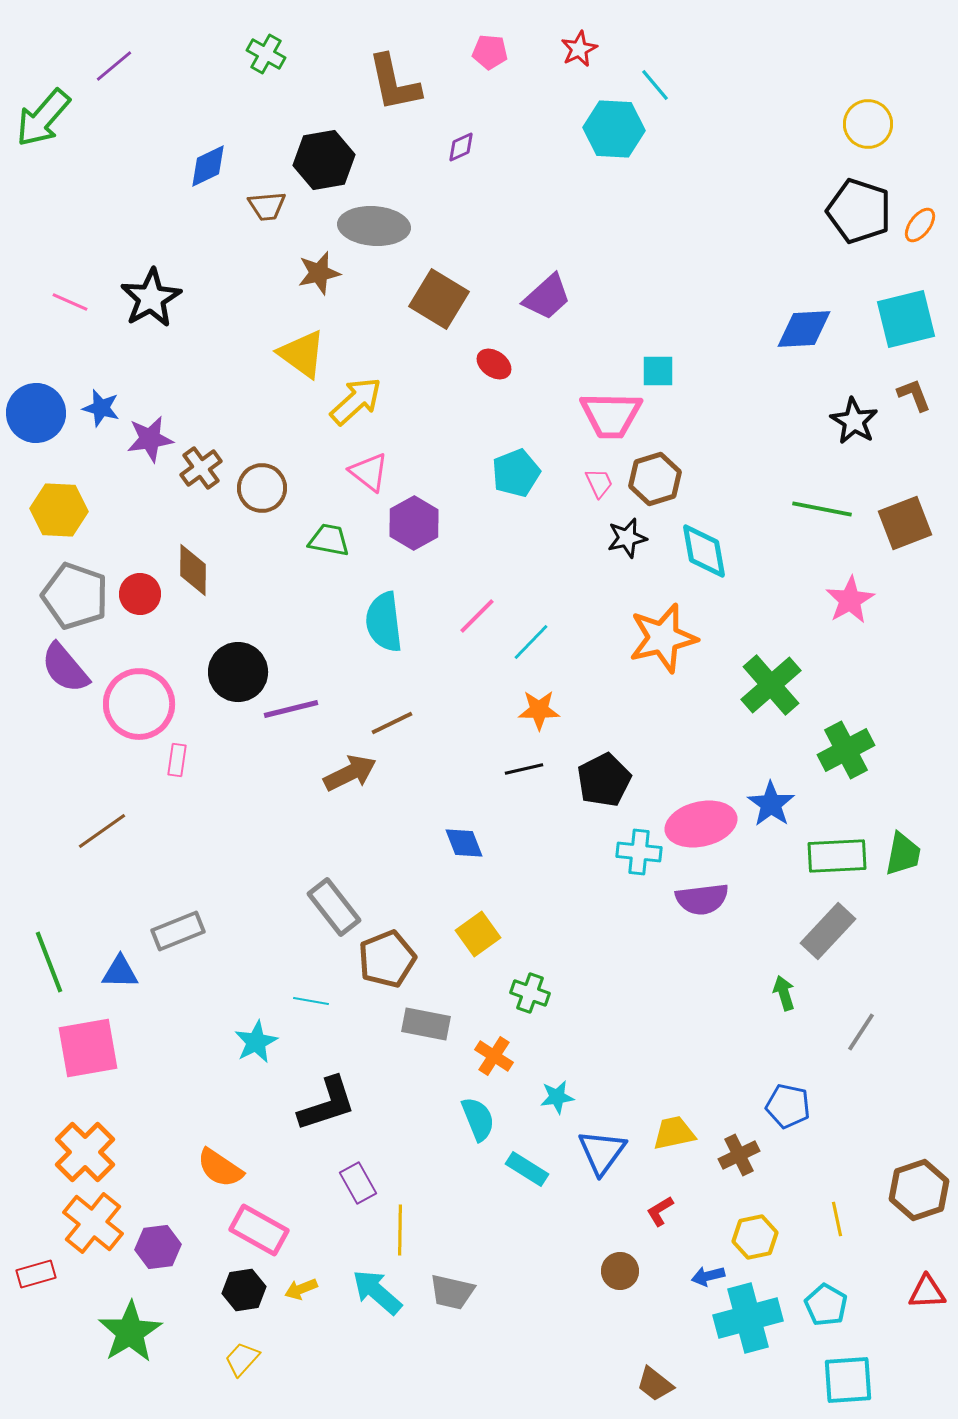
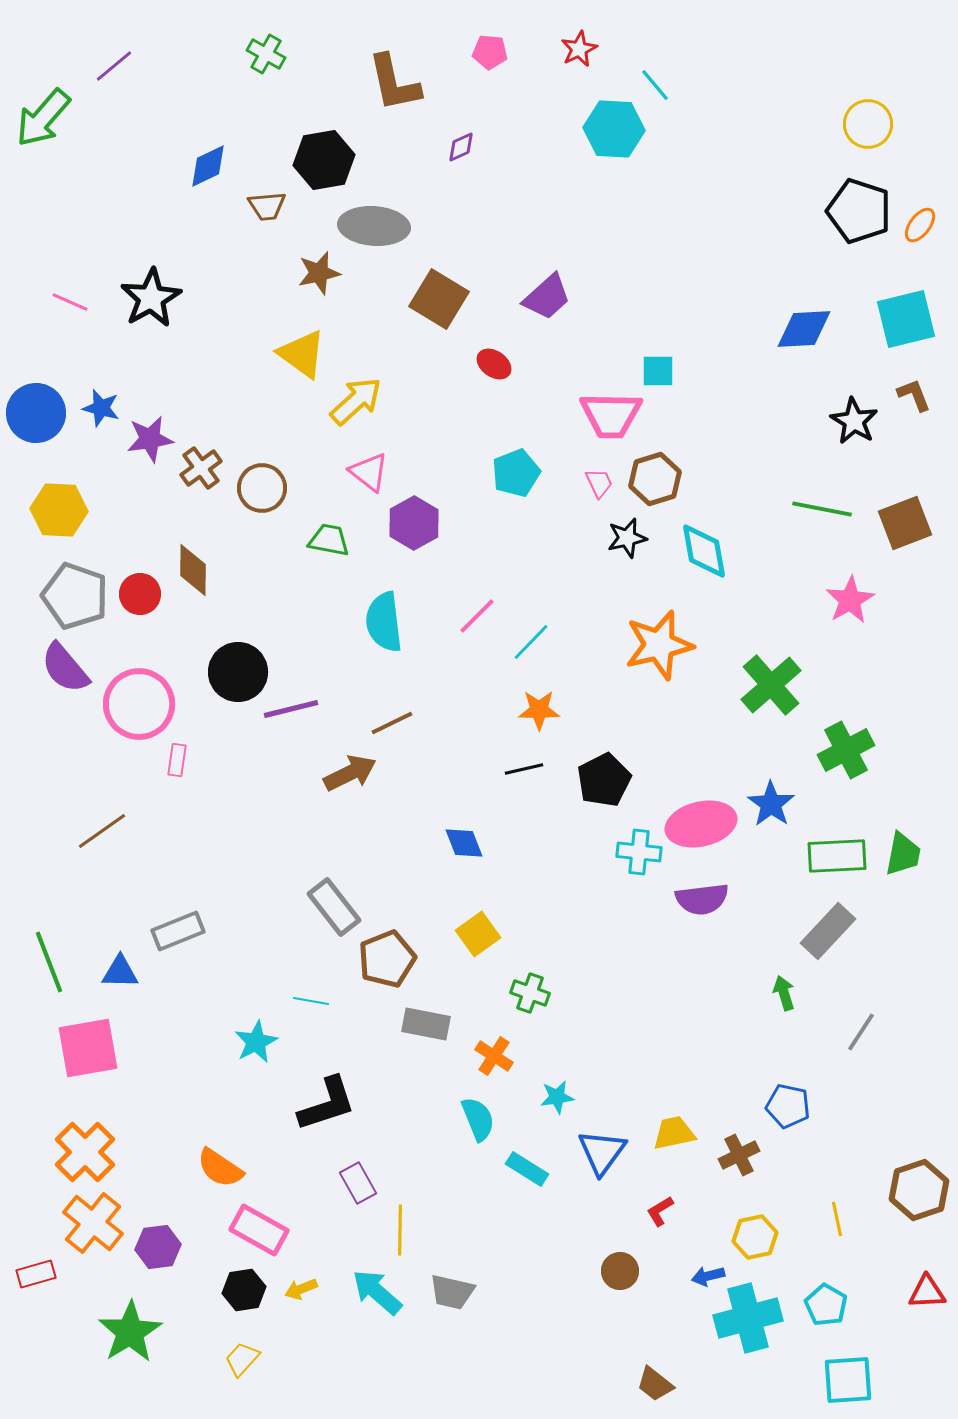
orange star at (663, 638): moved 4 px left, 7 px down
